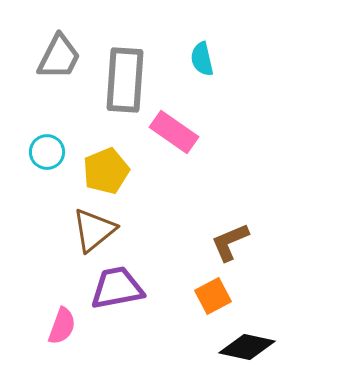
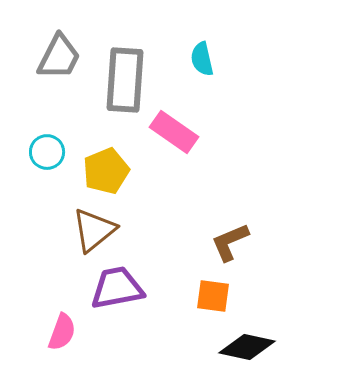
orange square: rotated 36 degrees clockwise
pink semicircle: moved 6 px down
